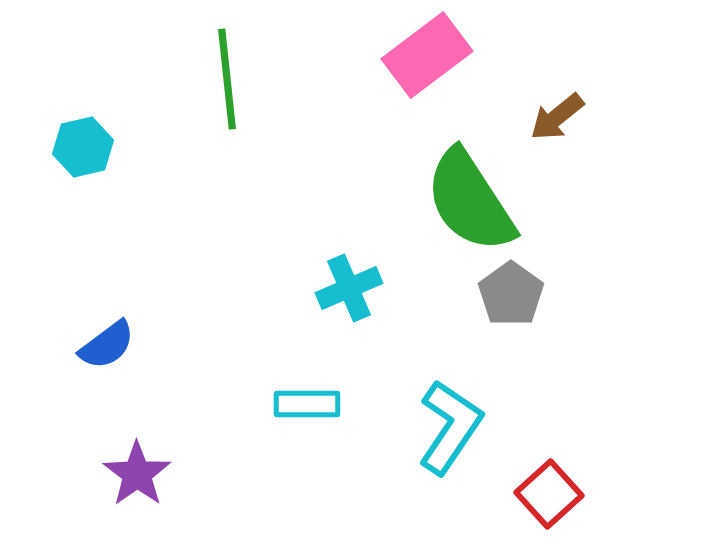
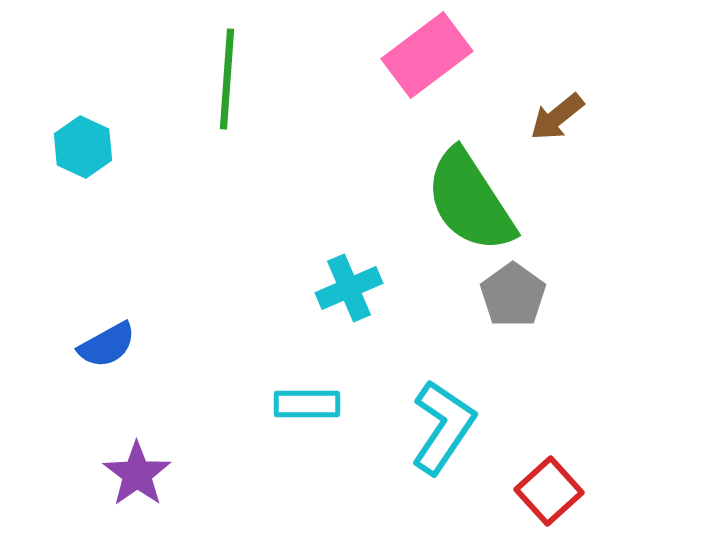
green line: rotated 10 degrees clockwise
cyan hexagon: rotated 22 degrees counterclockwise
gray pentagon: moved 2 px right, 1 px down
blue semicircle: rotated 8 degrees clockwise
cyan L-shape: moved 7 px left
red square: moved 3 px up
